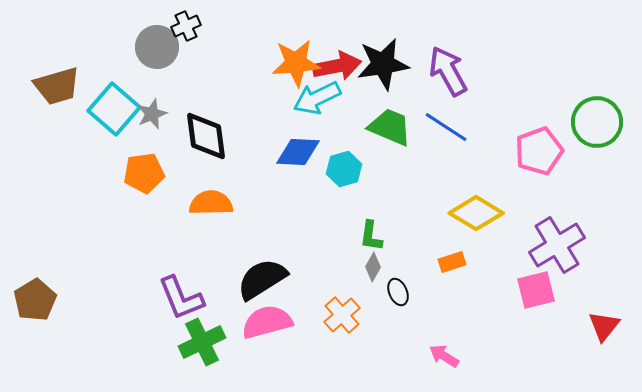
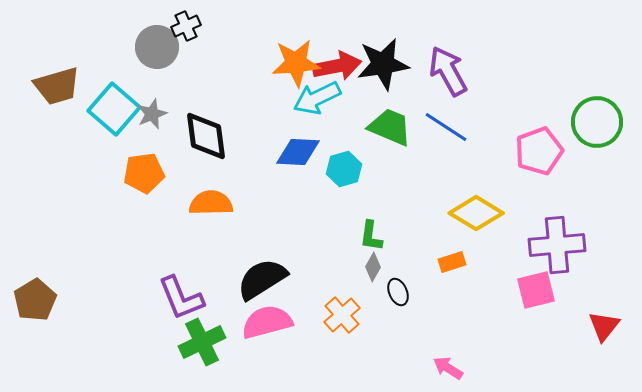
purple cross: rotated 26 degrees clockwise
pink arrow: moved 4 px right, 12 px down
